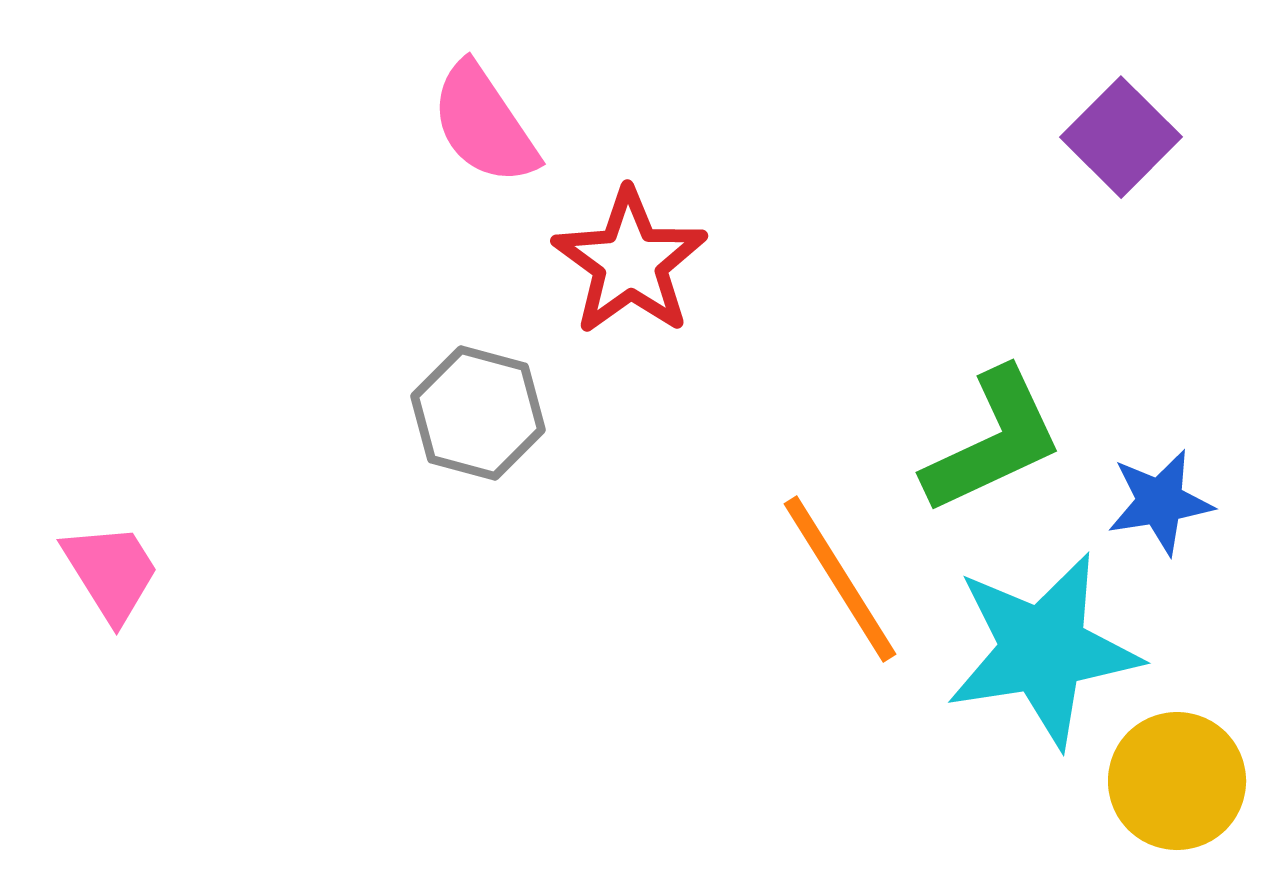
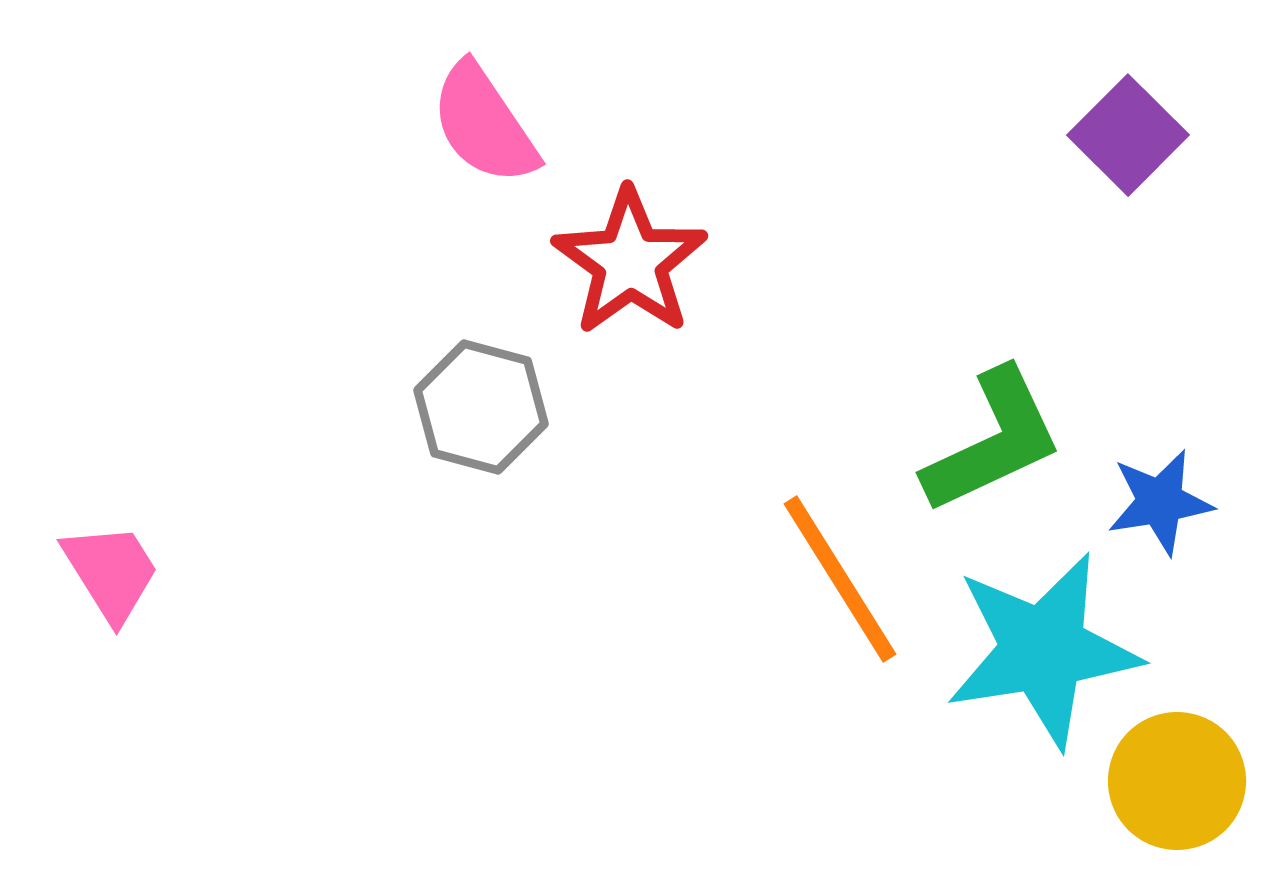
purple square: moved 7 px right, 2 px up
gray hexagon: moved 3 px right, 6 px up
